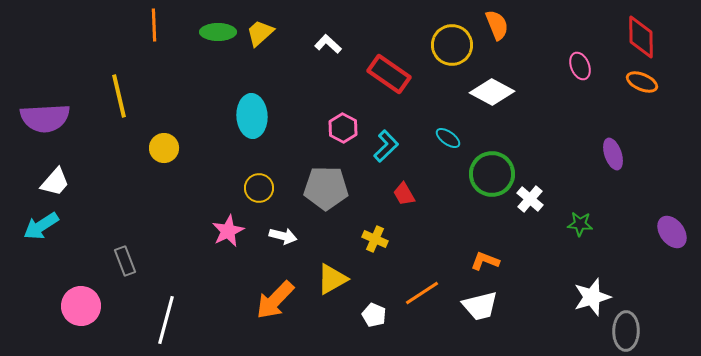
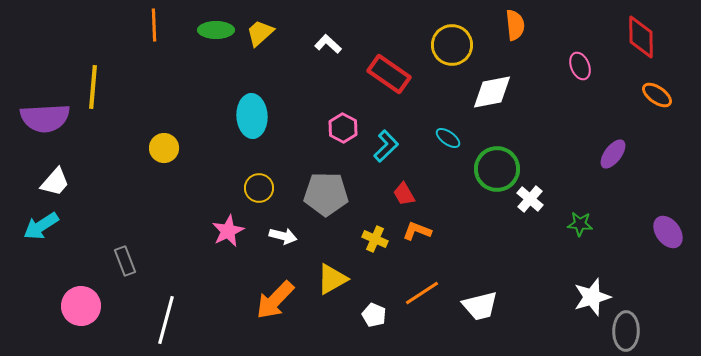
orange semicircle at (497, 25): moved 18 px right; rotated 16 degrees clockwise
green ellipse at (218, 32): moved 2 px left, 2 px up
orange ellipse at (642, 82): moved 15 px right, 13 px down; rotated 12 degrees clockwise
white diamond at (492, 92): rotated 39 degrees counterclockwise
yellow line at (119, 96): moved 26 px left, 9 px up; rotated 18 degrees clockwise
purple ellipse at (613, 154): rotated 56 degrees clockwise
green circle at (492, 174): moved 5 px right, 5 px up
gray pentagon at (326, 188): moved 6 px down
purple ellipse at (672, 232): moved 4 px left
orange L-shape at (485, 261): moved 68 px left, 30 px up
